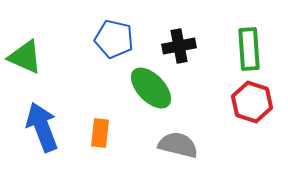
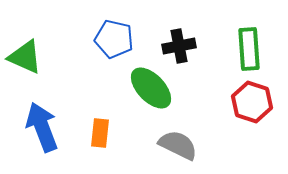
gray semicircle: rotated 12 degrees clockwise
